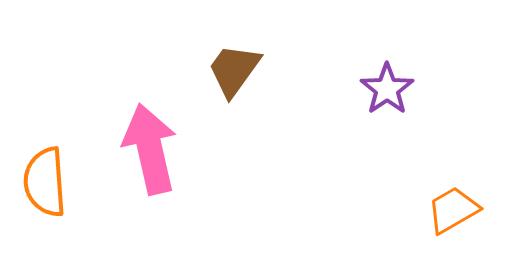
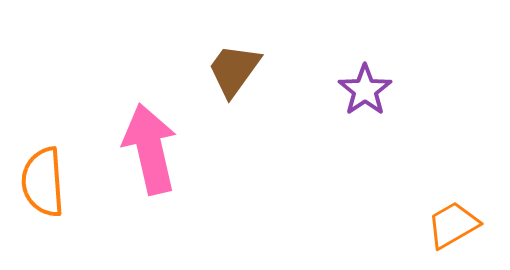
purple star: moved 22 px left, 1 px down
orange semicircle: moved 2 px left
orange trapezoid: moved 15 px down
